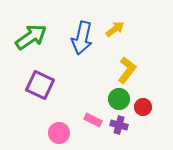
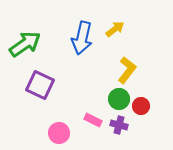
green arrow: moved 6 px left, 7 px down
red circle: moved 2 px left, 1 px up
